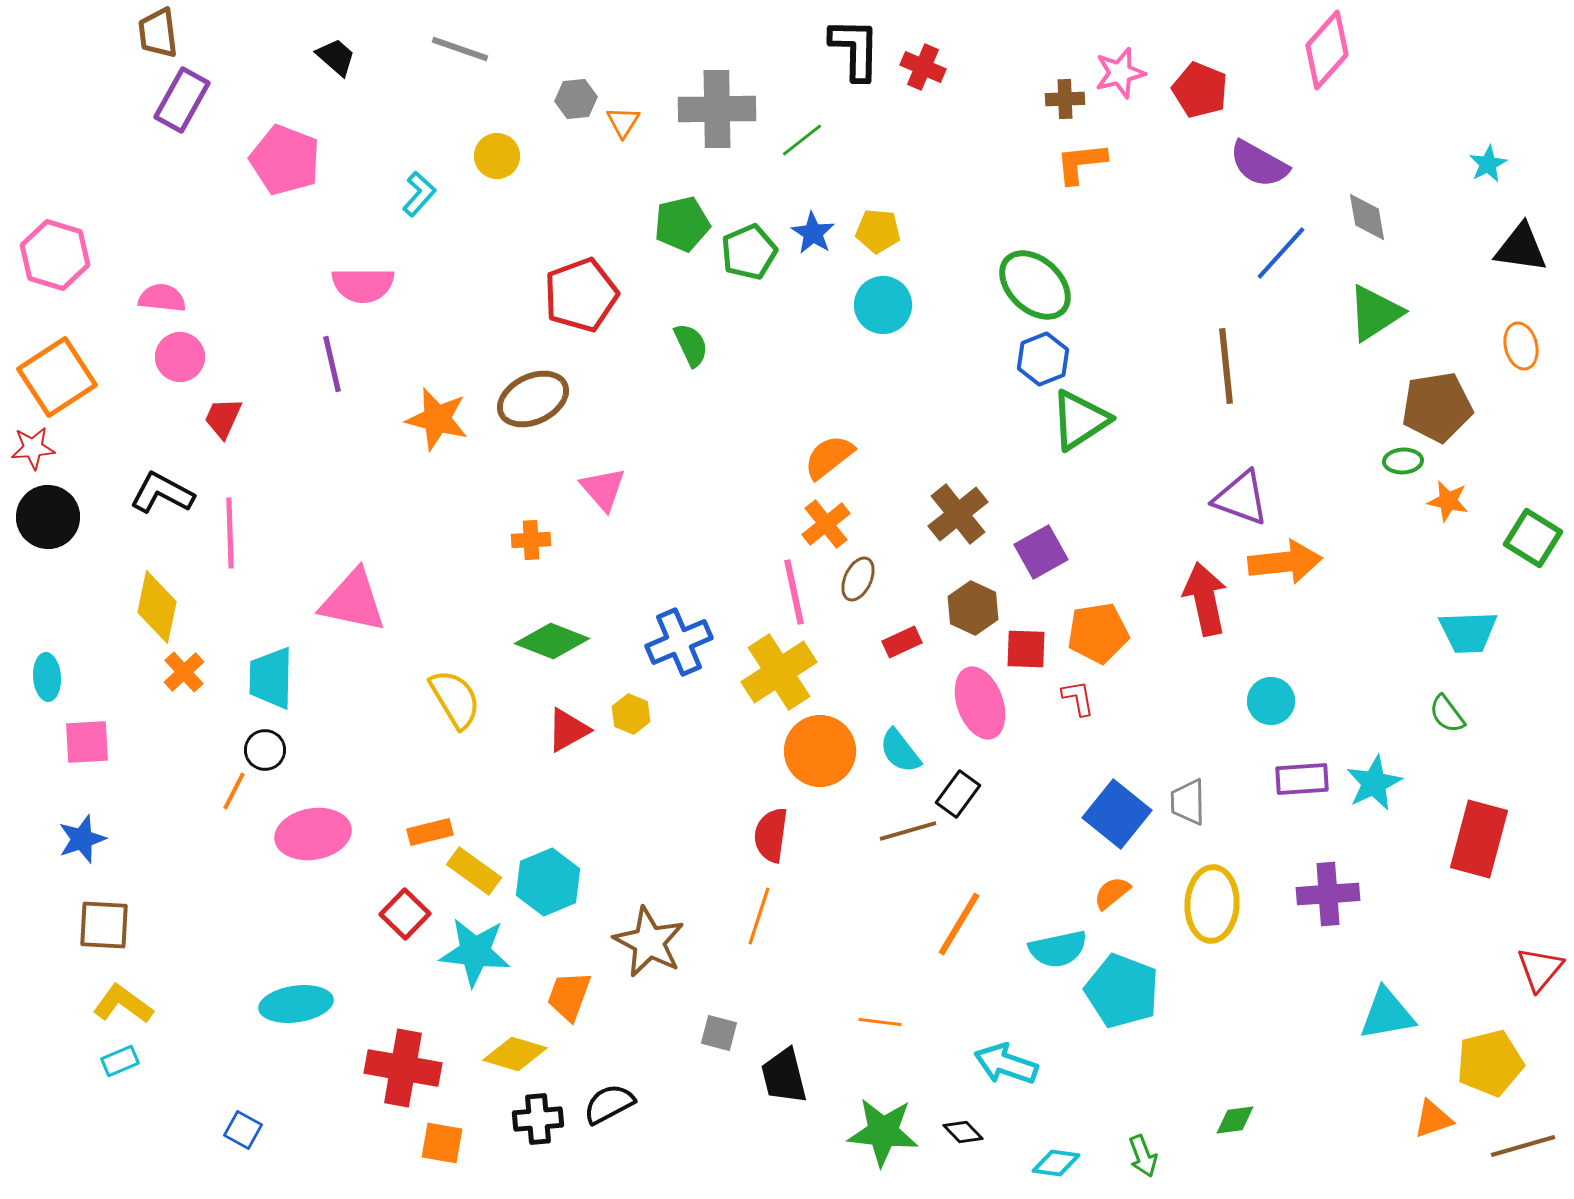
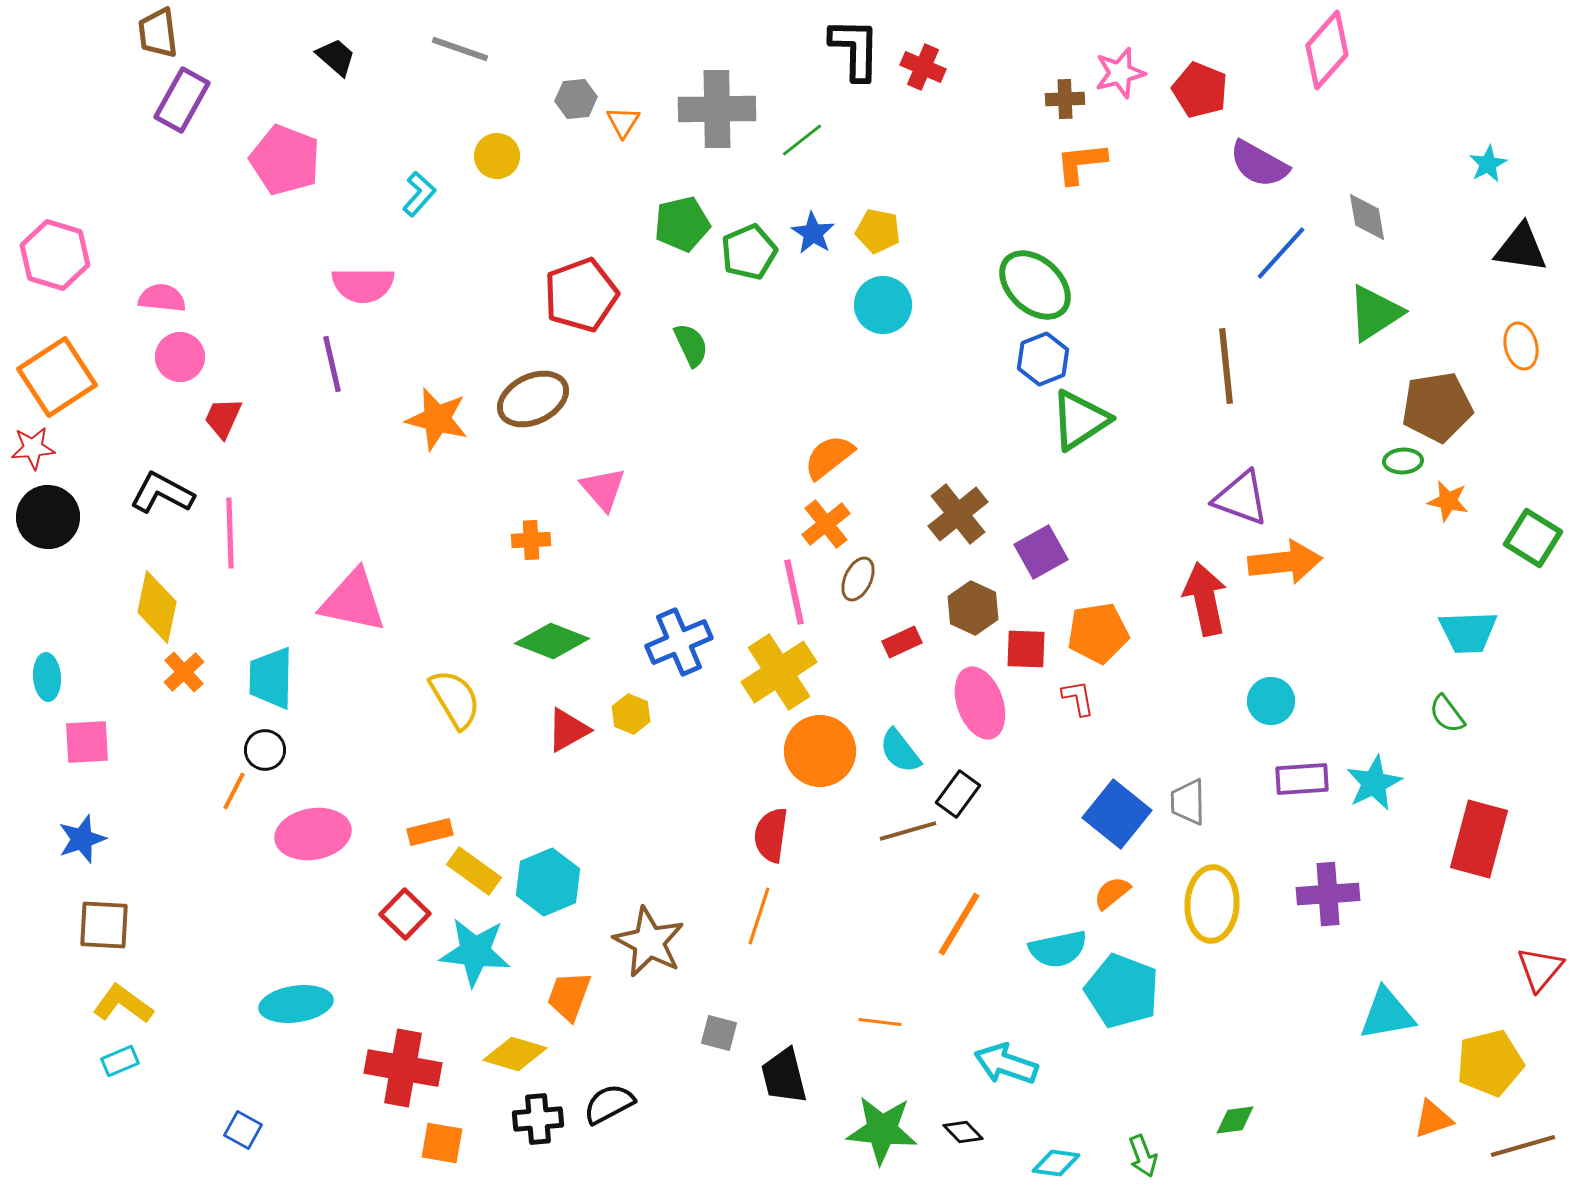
yellow pentagon at (878, 231): rotated 6 degrees clockwise
green star at (883, 1132): moved 1 px left, 2 px up
